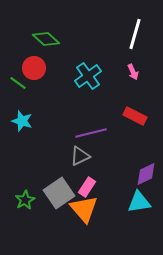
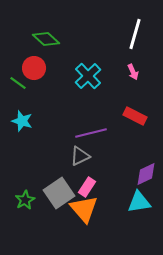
cyan cross: rotated 8 degrees counterclockwise
